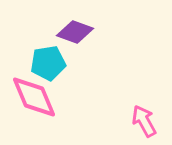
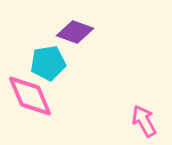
pink diamond: moved 4 px left, 1 px up
